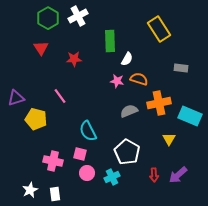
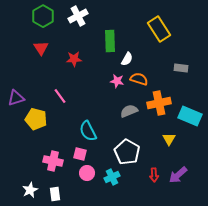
green hexagon: moved 5 px left, 2 px up
